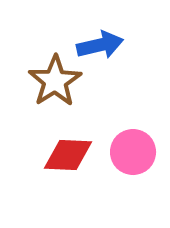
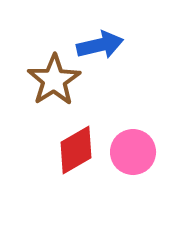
brown star: moved 1 px left, 1 px up
red diamond: moved 8 px right, 5 px up; rotated 33 degrees counterclockwise
